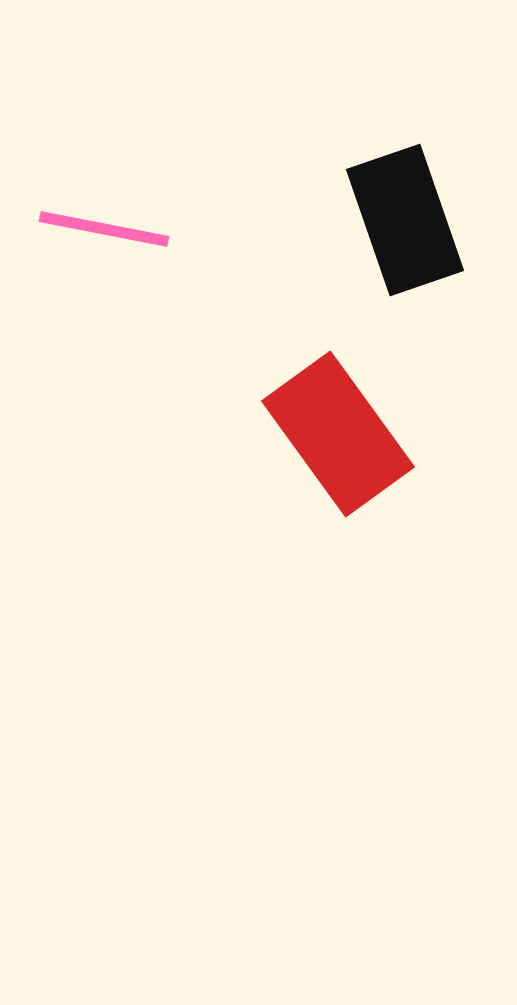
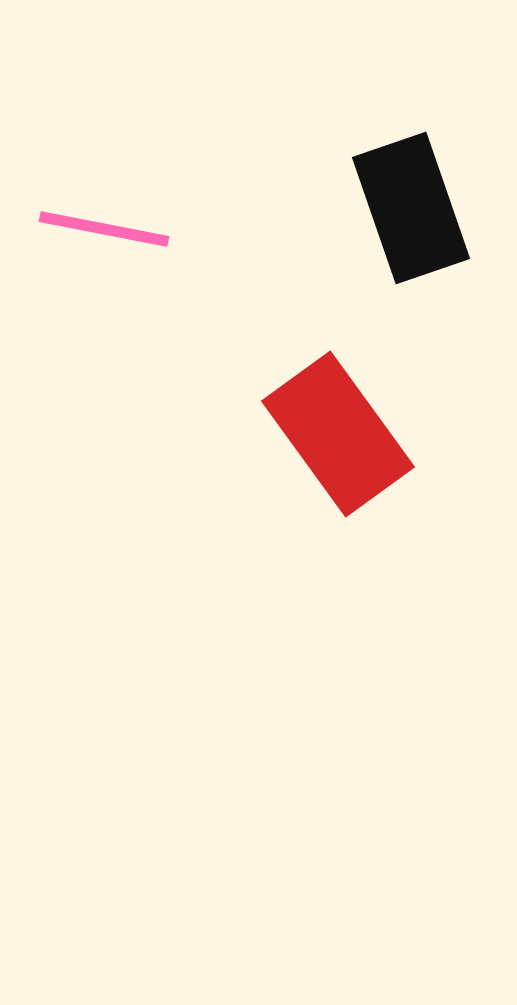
black rectangle: moved 6 px right, 12 px up
